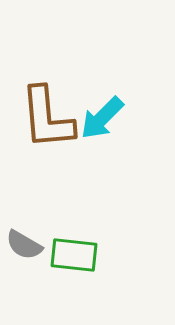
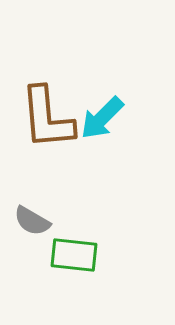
gray semicircle: moved 8 px right, 24 px up
